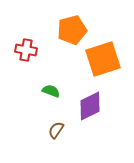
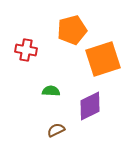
green semicircle: rotated 18 degrees counterclockwise
brown semicircle: rotated 30 degrees clockwise
